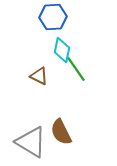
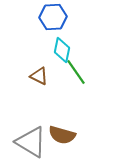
green line: moved 3 px down
brown semicircle: moved 1 px right, 3 px down; rotated 48 degrees counterclockwise
